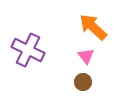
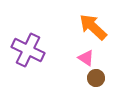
pink triangle: moved 2 px down; rotated 18 degrees counterclockwise
brown circle: moved 13 px right, 4 px up
